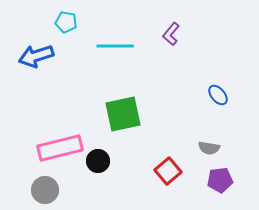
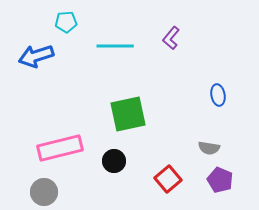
cyan pentagon: rotated 15 degrees counterclockwise
purple L-shape: moved 4 px down
blue ellipse: rotated 30 degrees clockwise
green square: moved 5 px right
black circle: moved 16 px right
red square: moved 8 px down
purple pentagon: rotated 30 degrees clockwise
gray circle: moved 1 px left, 2 px down
